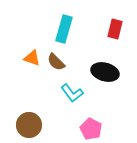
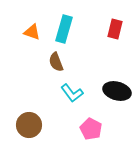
orange triangle: moved 26 px up
brown semicircle: rotated 24 degrees clockwise
black ellipse: moved 12 px right, 19 px down
